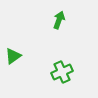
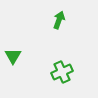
green triangle: rotated 24 degrees counterclockwise
